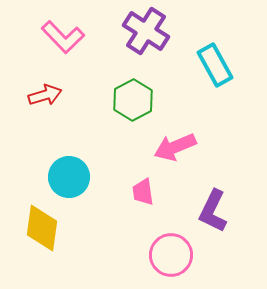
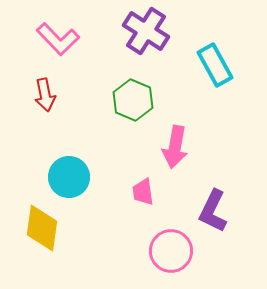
pink L-shape: moved 5 px left, 2 px down
red arrow: rotated 96 degrees clockwise
green hexagon: rotated 9 degrees counterclockwise
pink arrow: rotated 57 degrees counterclockwise
pink circle: moved 4 px up
